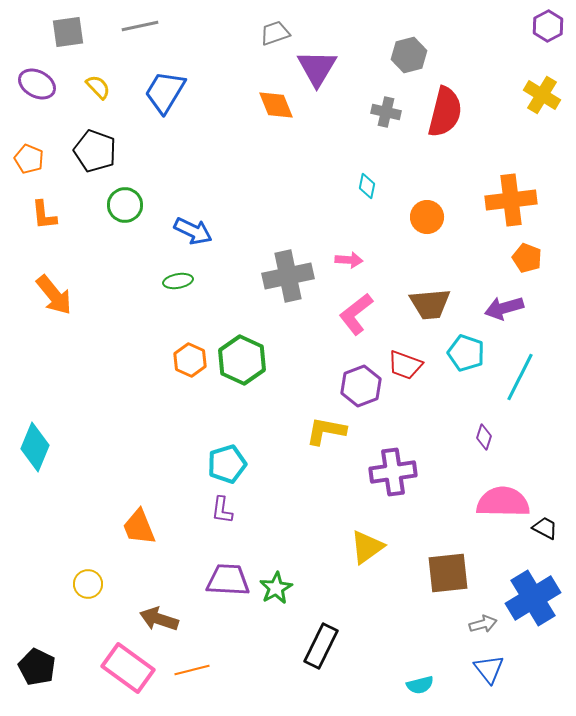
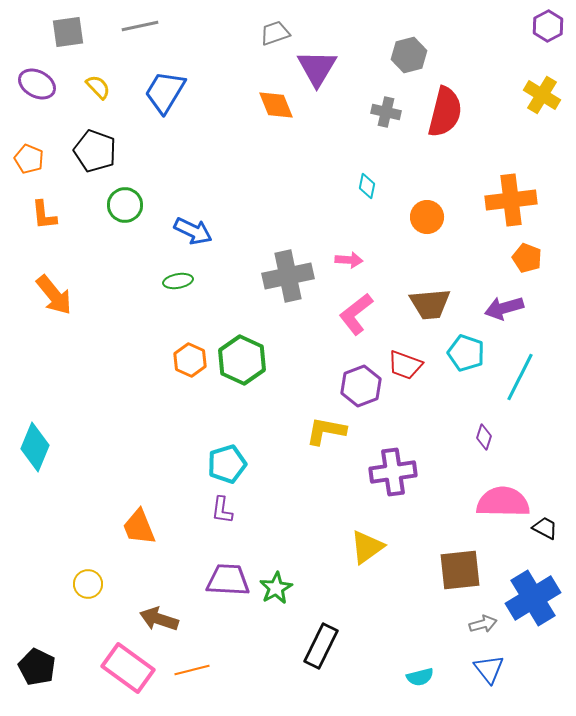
brown square at (448, 573): moved 12 px right, 3 px up
cyan semicircle at (420, 685): moved 8 px up
